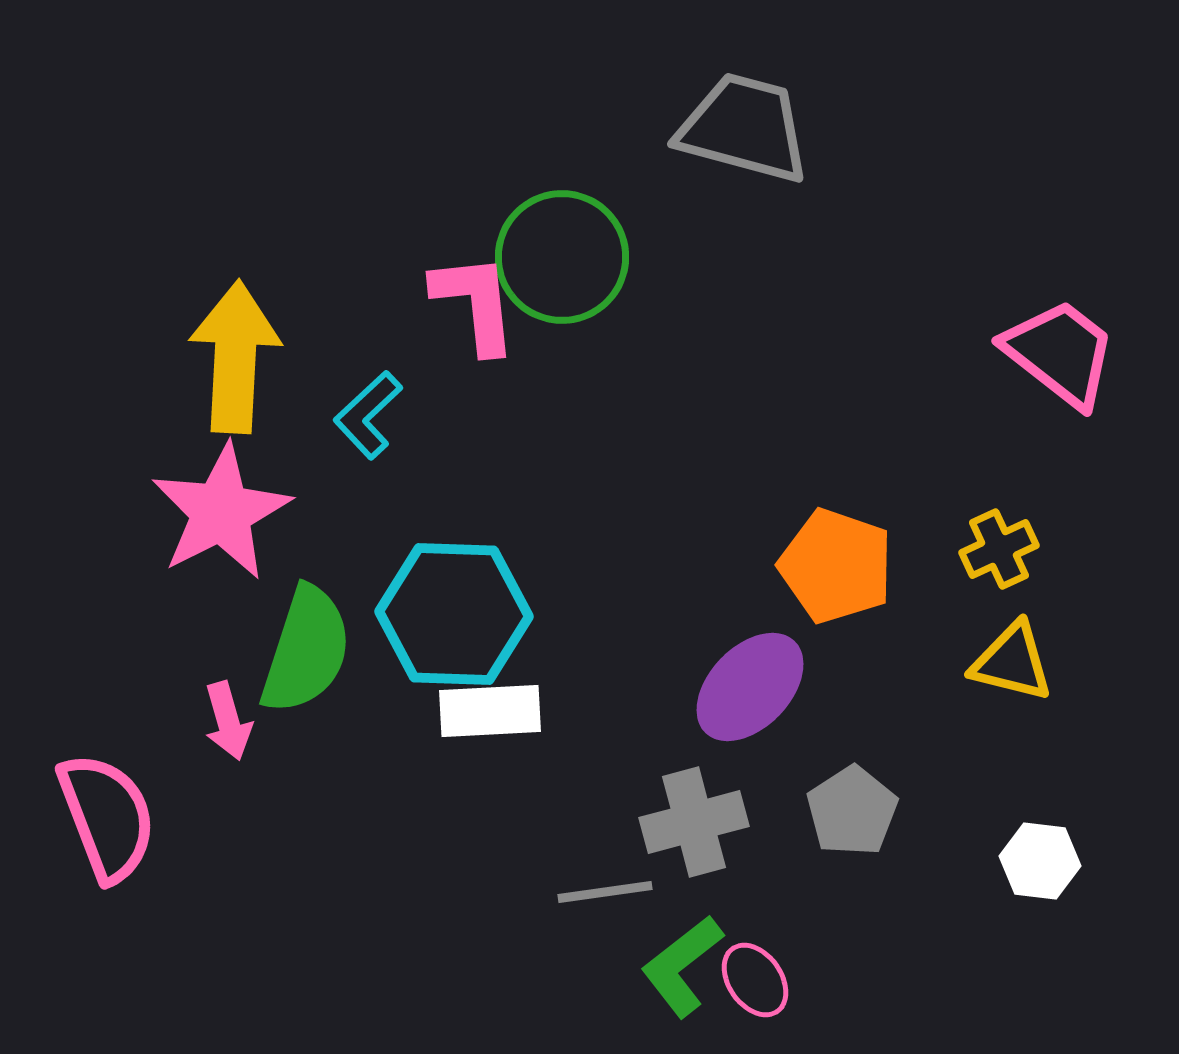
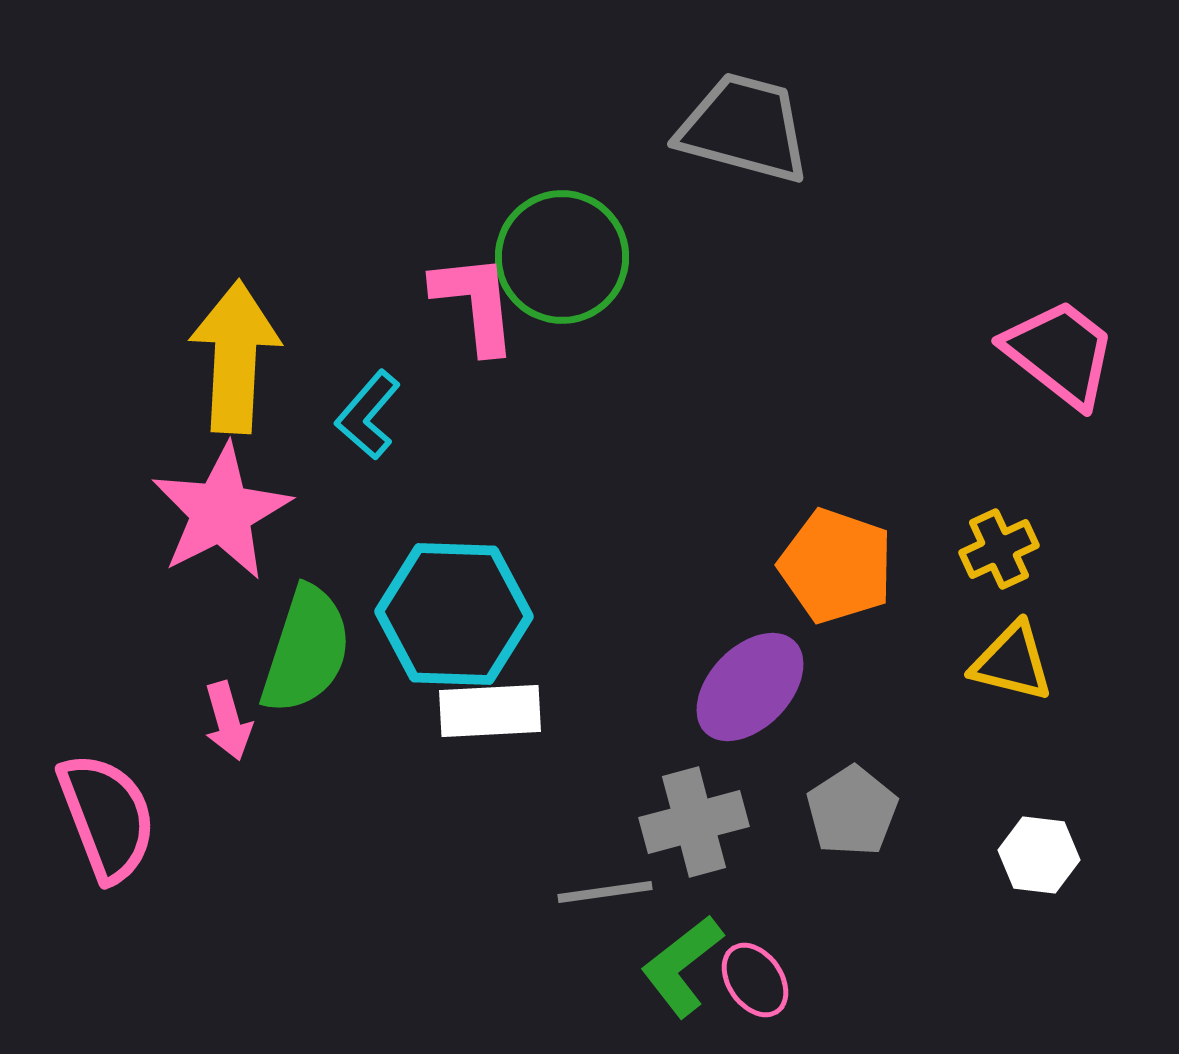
cyan L-shape: rotated 6 degrees counterclockwise
white hexagon: moved 1 px left, 6 px up
